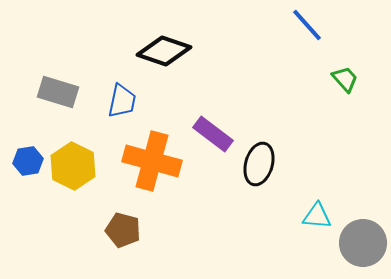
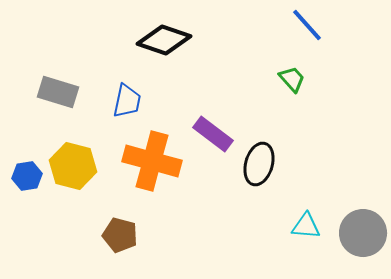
black diamond: moved 11 px up
green trapezoid: moved 53 px left
blue trapezoid: moved 5 px right
blue hexagon: moved 1 px left, 15 px down
yellow hexagon: rotated 12 degrees counterclockwise
cyan triangle: moved 11 px left, 10 px down
brown pentagon: moved 3 px left, 5 px down
gray circle: moved 10 px up
